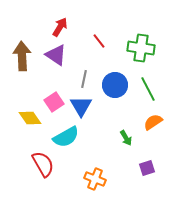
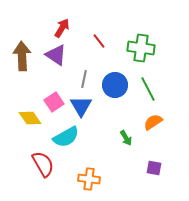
red arrow: moved 2 px right, 1 px down
purple square: moved 7 px right; rotated 28 degrees clockwise
orange cross: moved 6 px left; rotated 15 degrees counterclockwise
